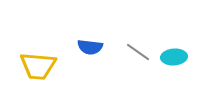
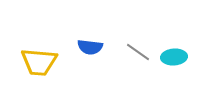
yellow trapezoid: moved 1 px right, 4 px up
